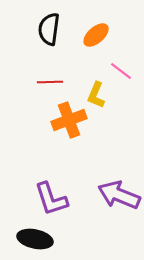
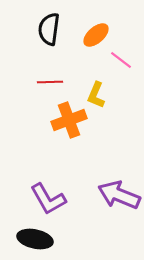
pink line: moved 11 px up
purple L-shape: moved 3 px left; rotated 12 degrees counterclockwise
